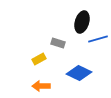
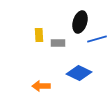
black ellipse: moved 2 px left
blue line: moved 1 px left
gray rectangle: rotated 16 degrees counterclockwise
yellow rectangle: moved 24 px up; rotated 64 degrees counterclockwise
